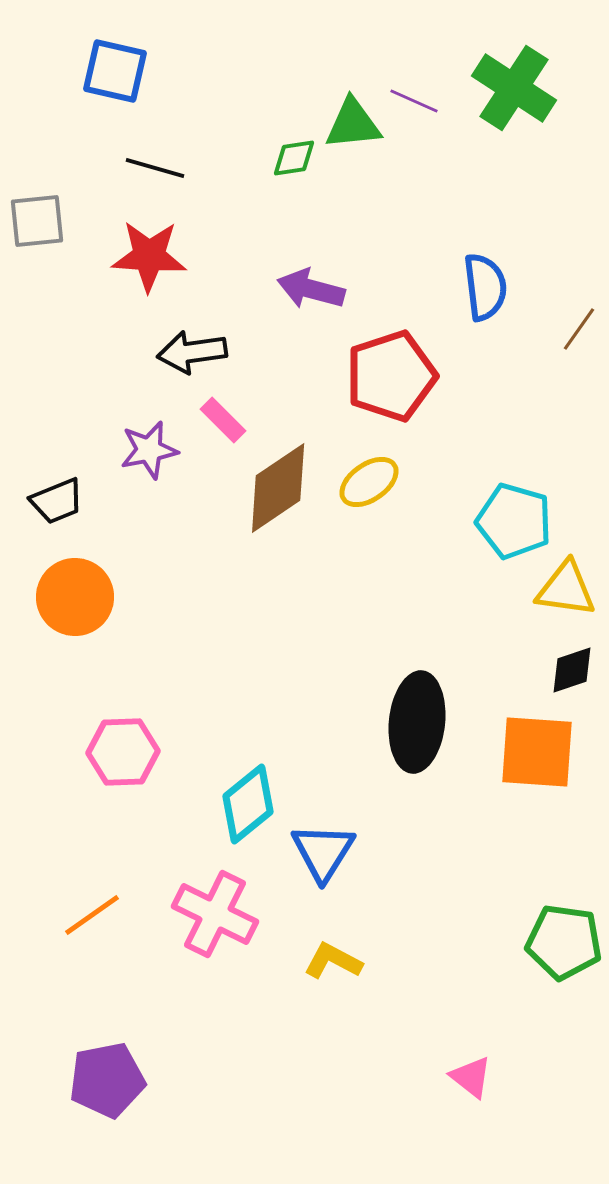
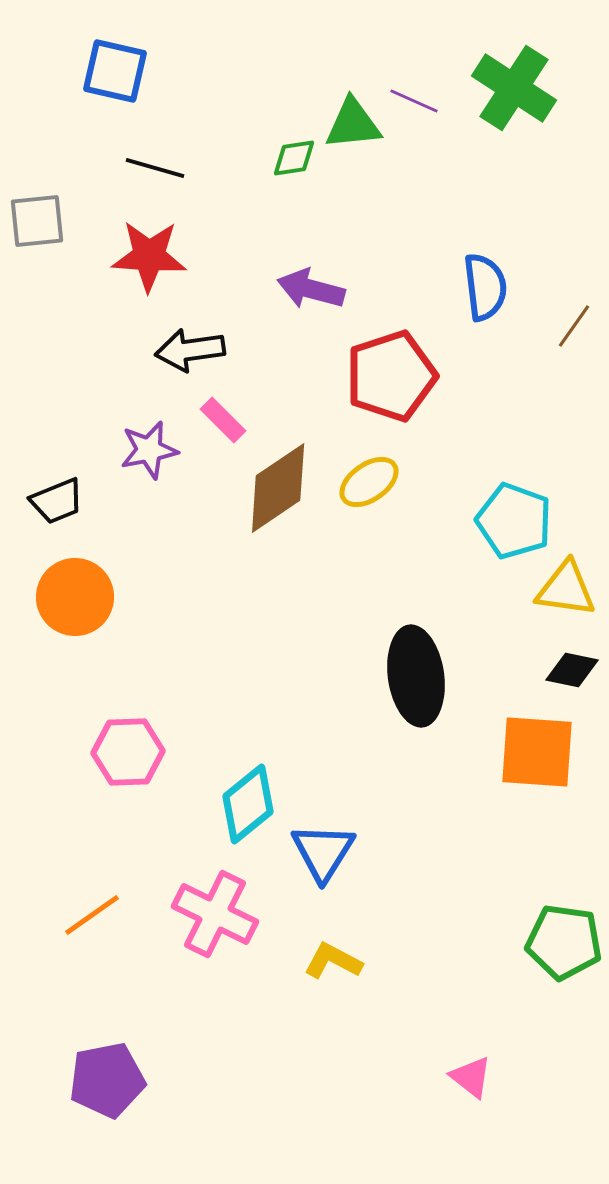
brown line: moved 5 px left, 3 px up
black arrow: moved 2 px left, 2 px up
cyan pentagon: rotated 4 degrees clockwise
black diamond: rotated 30 degrees clockwise
black ellipse: moved 1 px left, 46 px up; rotated 14 degrees counterclockwise
pink hexagon: moved 5 px right
